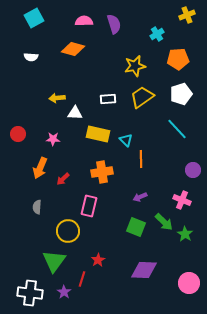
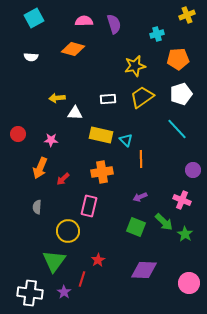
cyan cross: rotated 16 degrees clockwise
yellow rectangle: moved 3 px right, 1 px down
pink star: moved 2 px left, 1 px down
